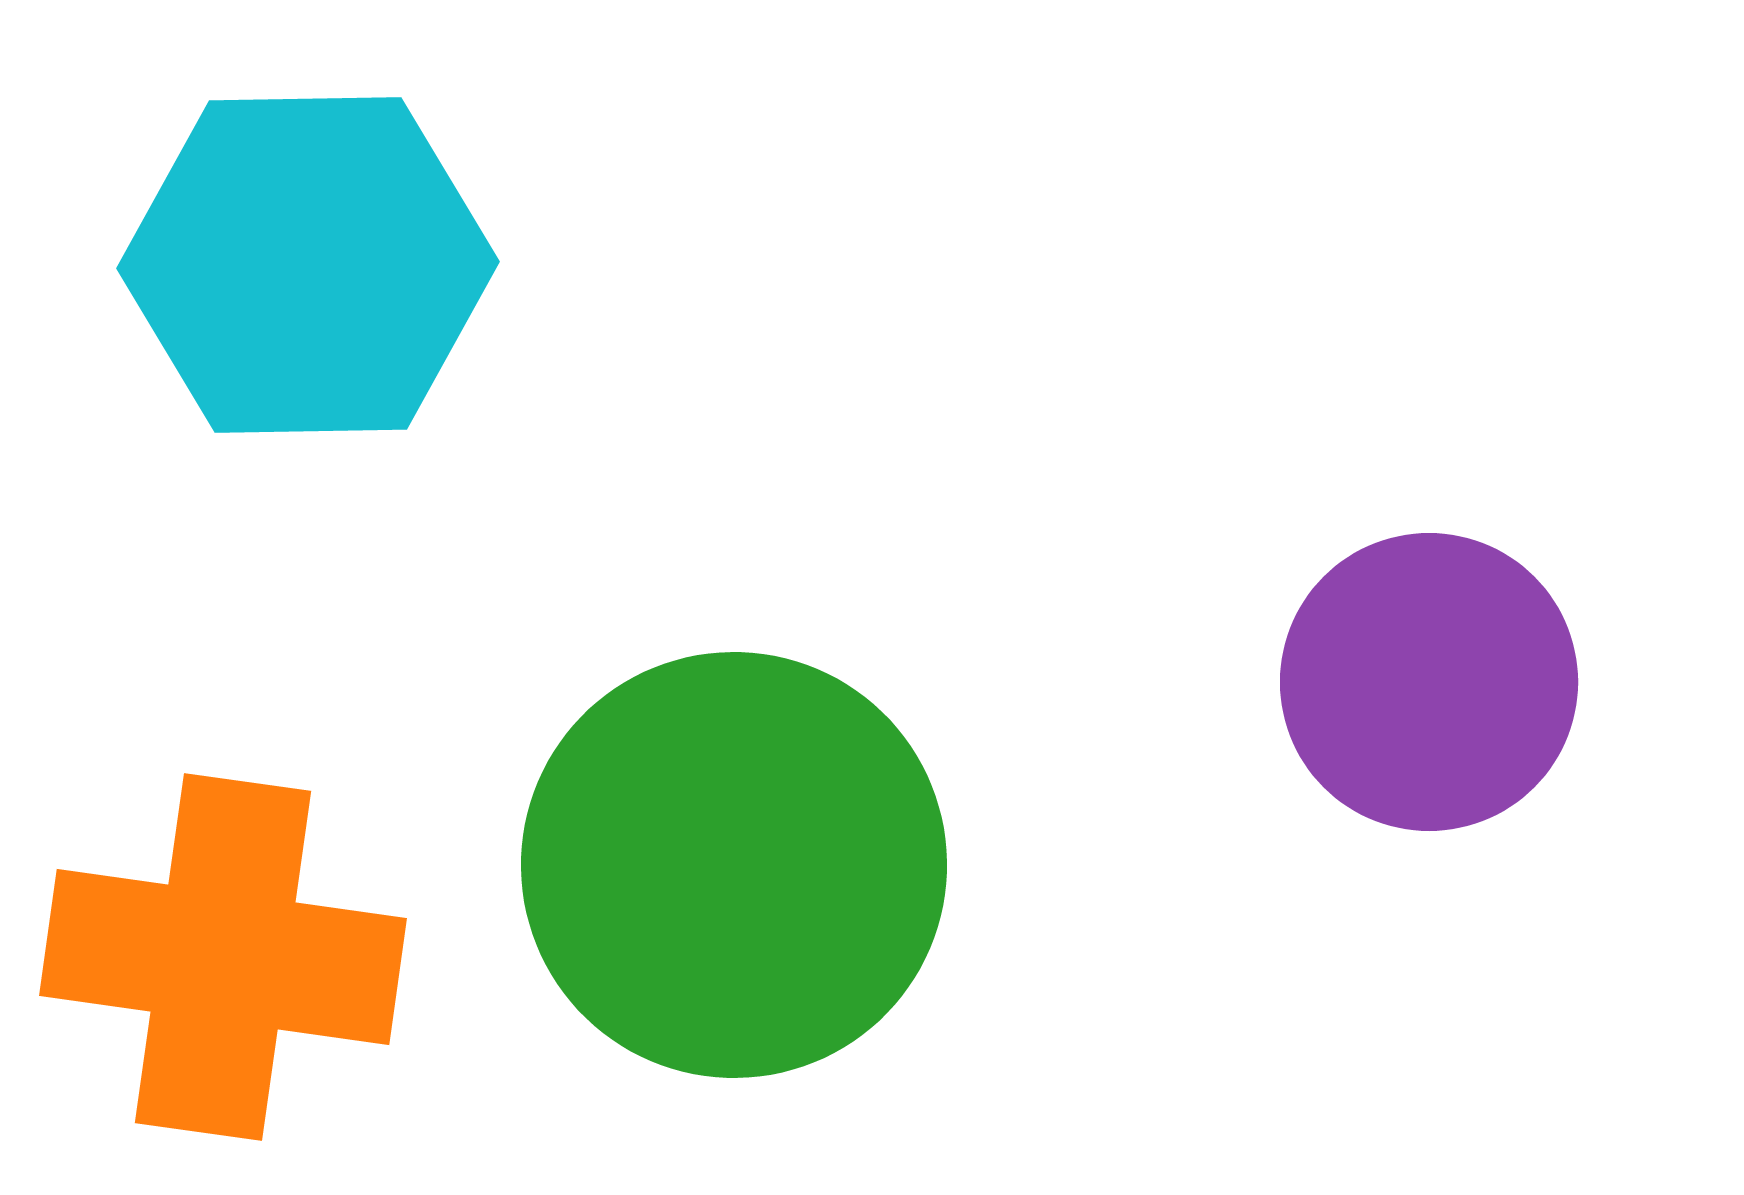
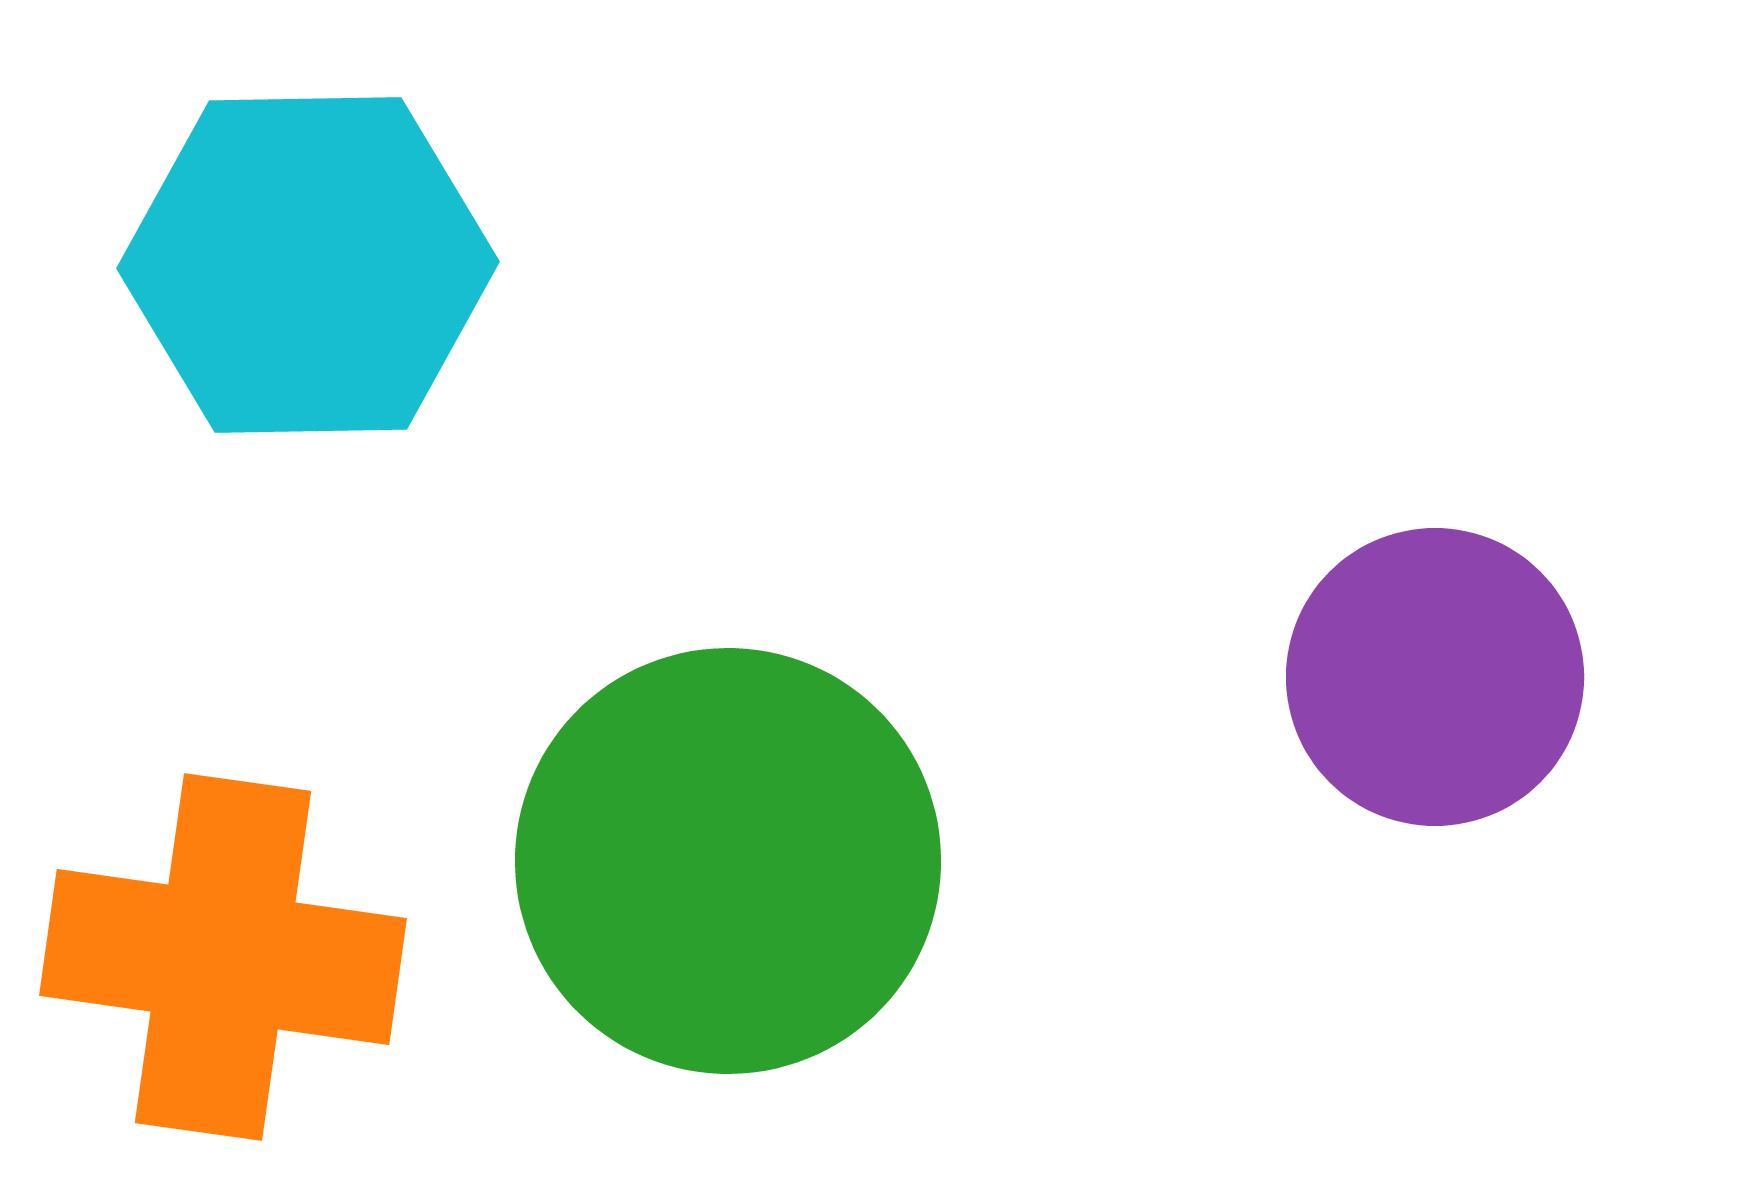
purple circle: moved 6 px right, 5 px up
green circle: moved 6 px left, 4 px up
